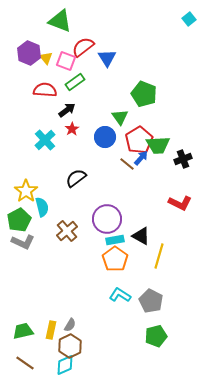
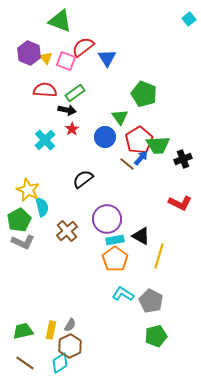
green rectangle at (75, 82): moved 11 px down
black arrow at (67, 110): rotated 48 degrees clockwise
black semicircle at (76, 178): moved 7 px right, 1 px down
yellow star at (26, 191): moved 2 px right, 1 px up; rotated 10 degrees counterclockwise
cyan L-shape at (120, 295): moved 3 px right, 1 px up
cyan diamond at (65, 365): moved 5 px left, 2 px up; rotated 10 degrees counterclockwise
